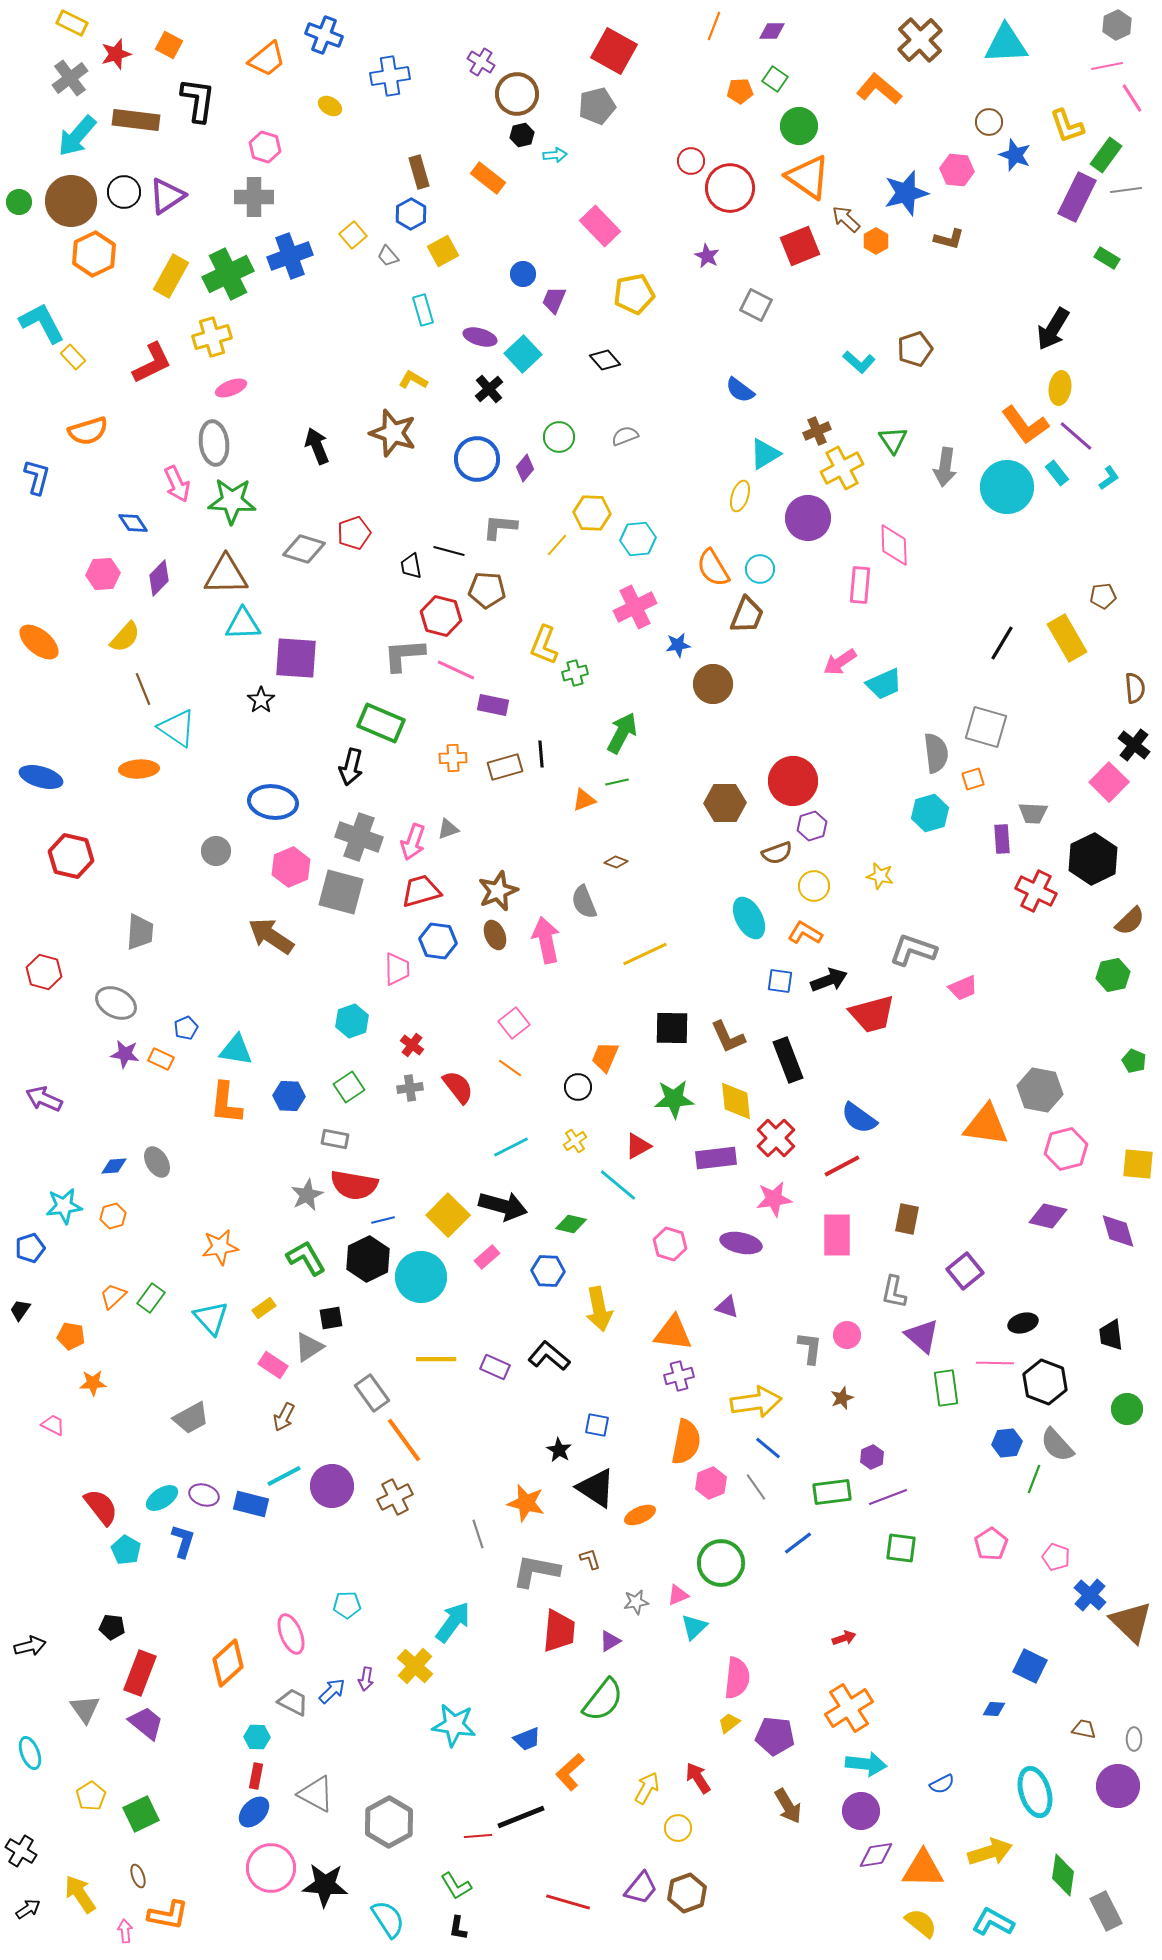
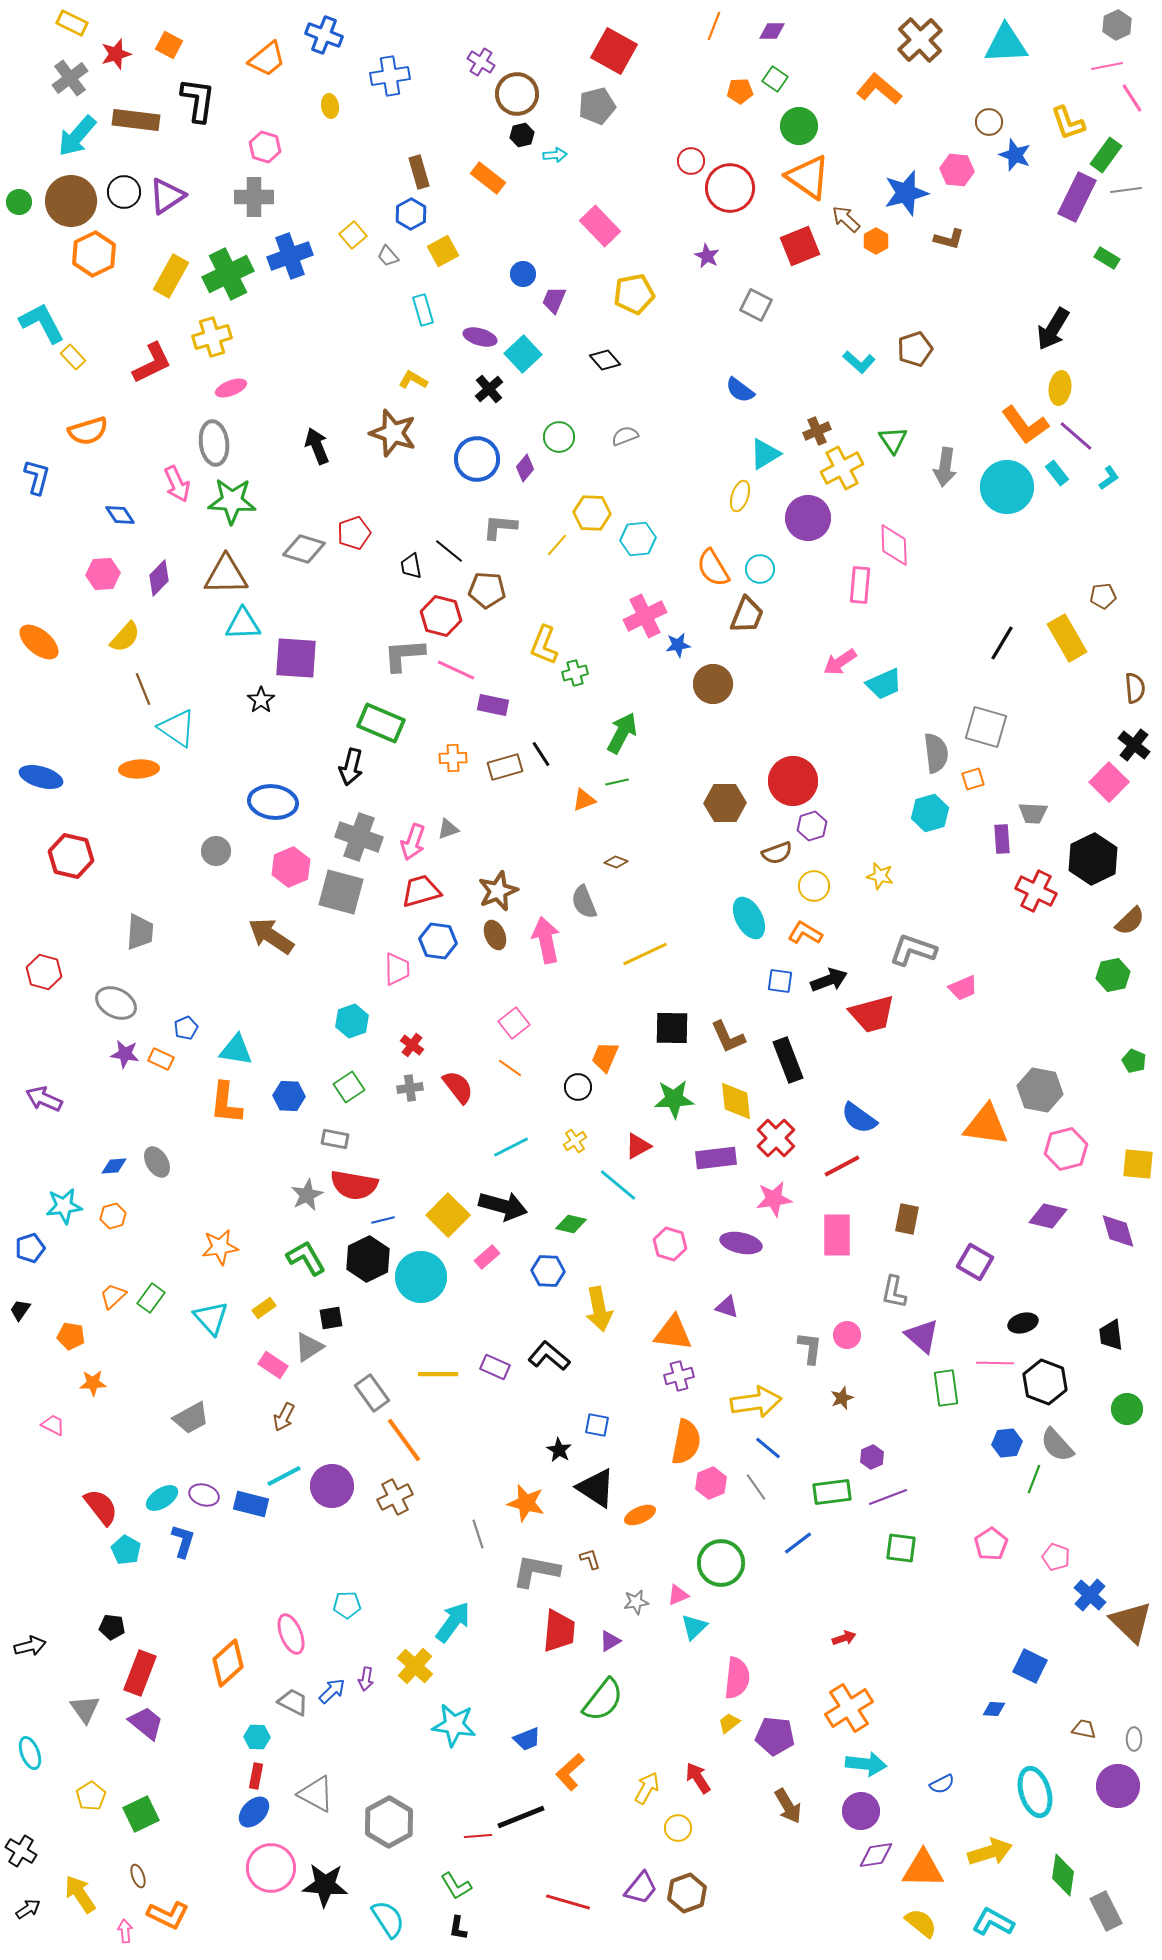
yellow ellipse at (330, 106): rotated 50 degrees clockwise
yellow L-shape at (1067, 126): moved 1 px right, 3 px up
blue diamond at (133, 523): moved 13 px left, 8 px up
black line at (449, 551): rotated 24 degrees clockwise
pink cross at (635, 607): moved 10 px right, 9 px down
black line at (541, 754): rotated 28 degrees counterclockwise
purple square at (965, 1271): moved 10 px right, 9 px up; rotated 21 degrees counterclockwise
yellow line at (436, 1359): moved 2 px right, 15 px down
orange L-shape at (168, 1915): rotated 15 degrees clockwise
